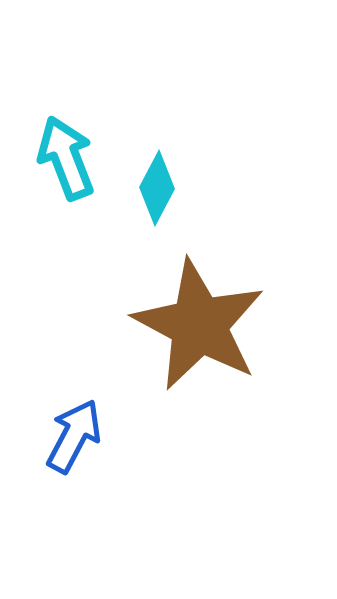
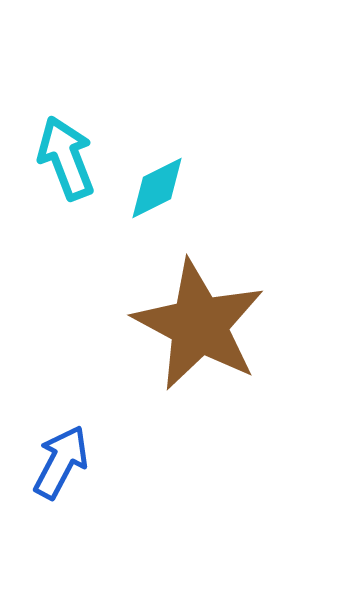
cyan diamond: rotated 36 degrees clockwise
blue arrow: moved 13 px left, 26 px down
